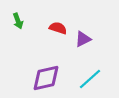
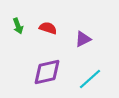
green arrow: moved 5 px down
red semicircle: moved 10 px left
purple diamond: moved 1 px right, 6 px up
